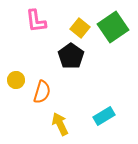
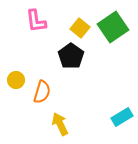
cyan rectangle: moved 18 px right, 1 px down
